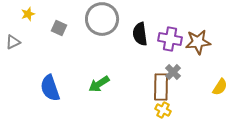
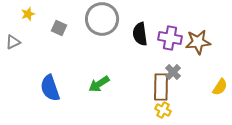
purple cross: moved 1 px up
